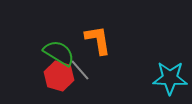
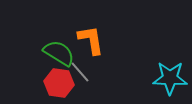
orange L-shape: moved 7 px left
gray line: moved 2 px down
red hexagon: moved 7 px down; rotated 8 degrees counterclockwise
